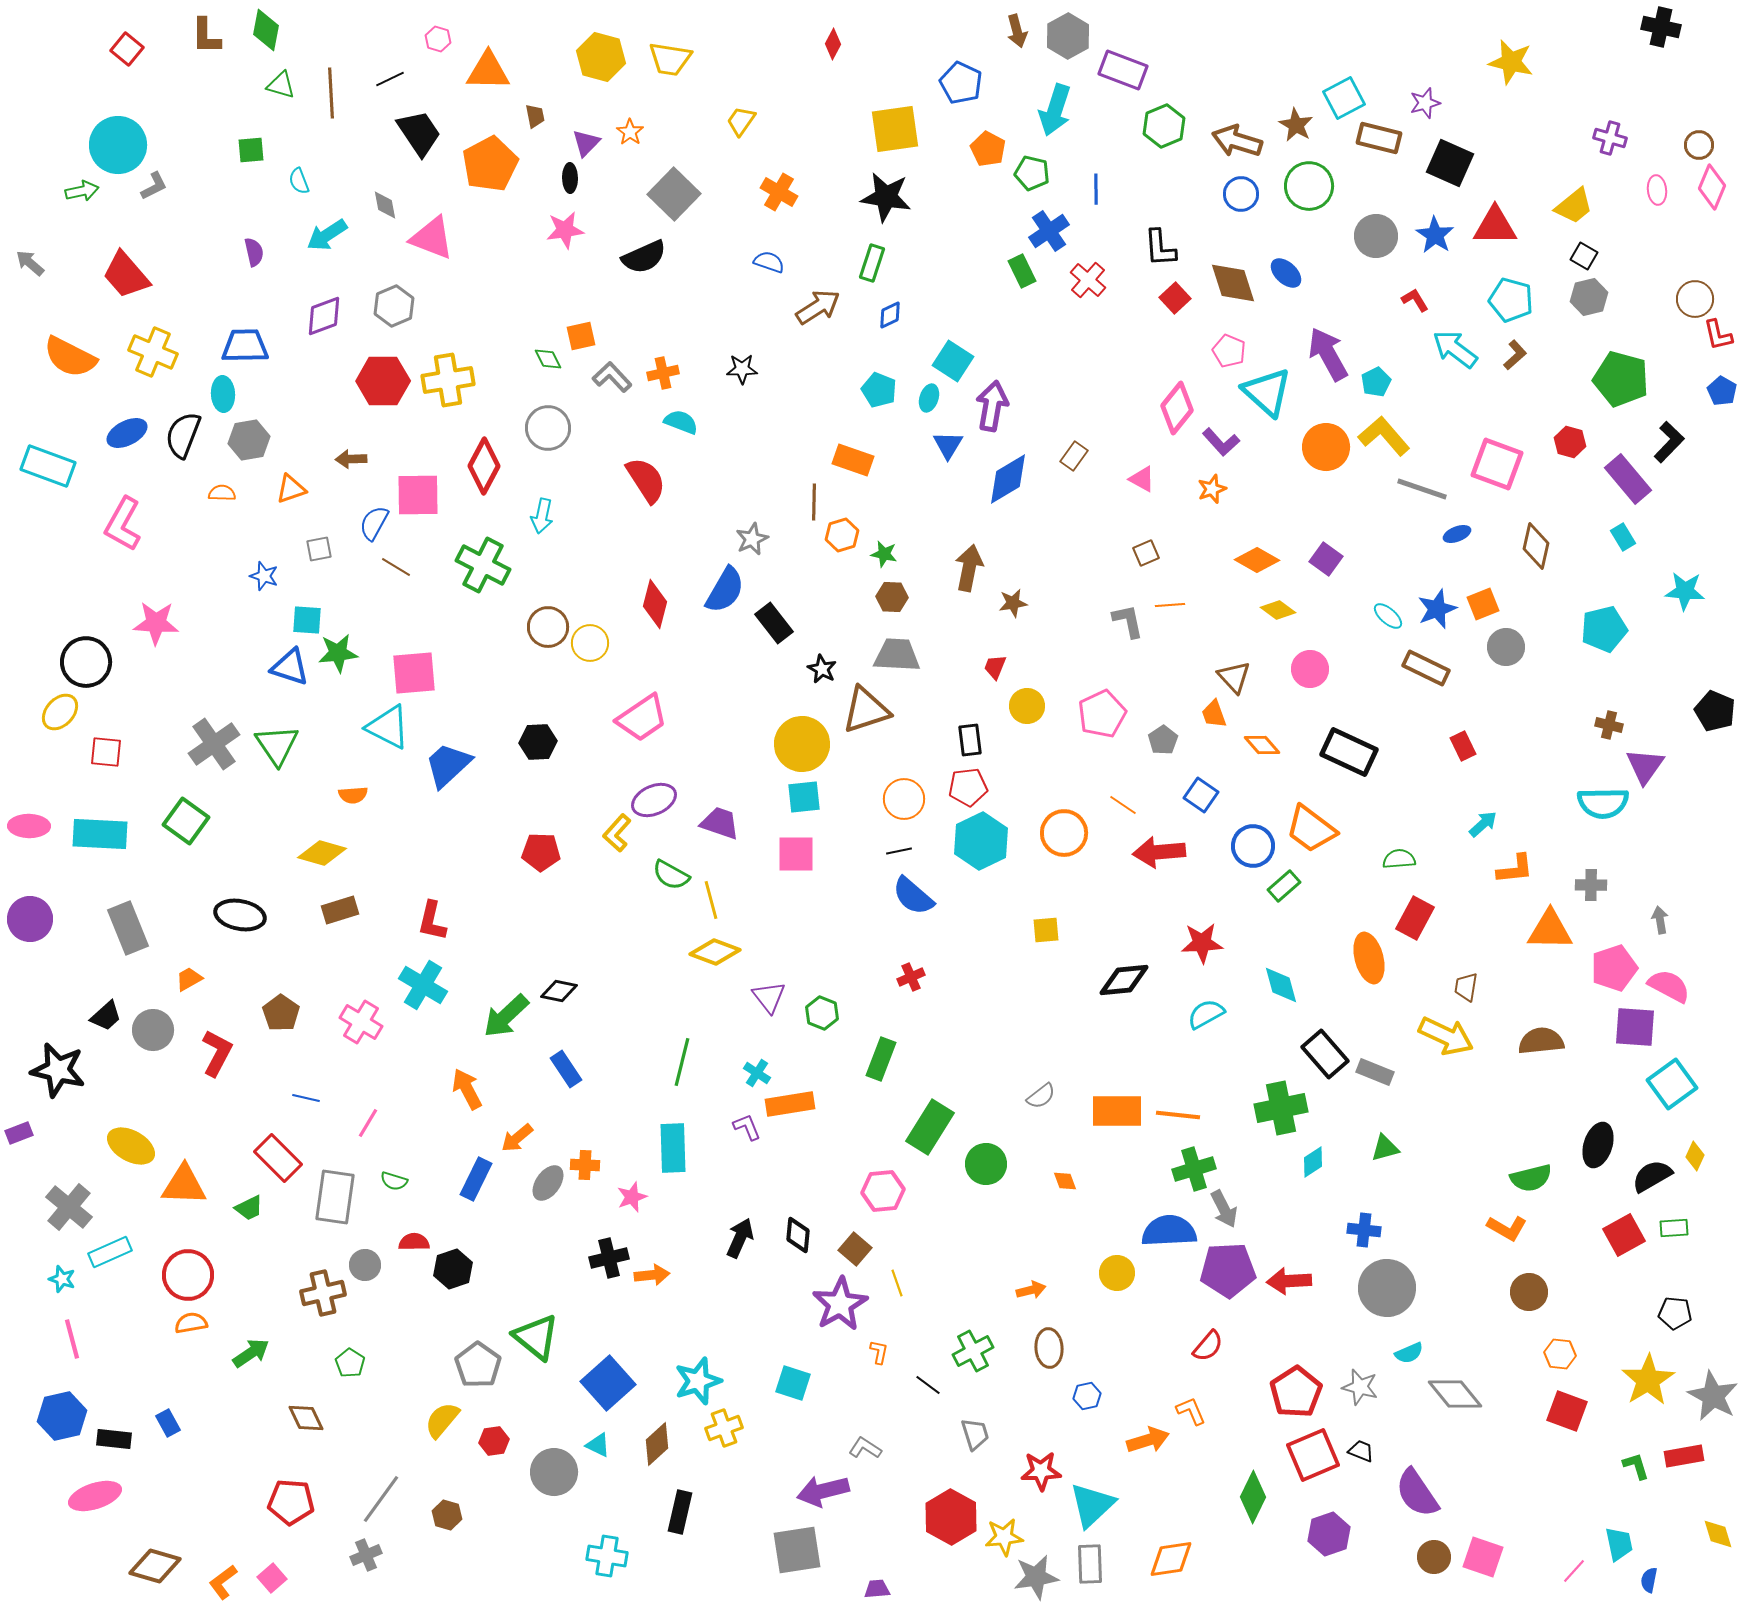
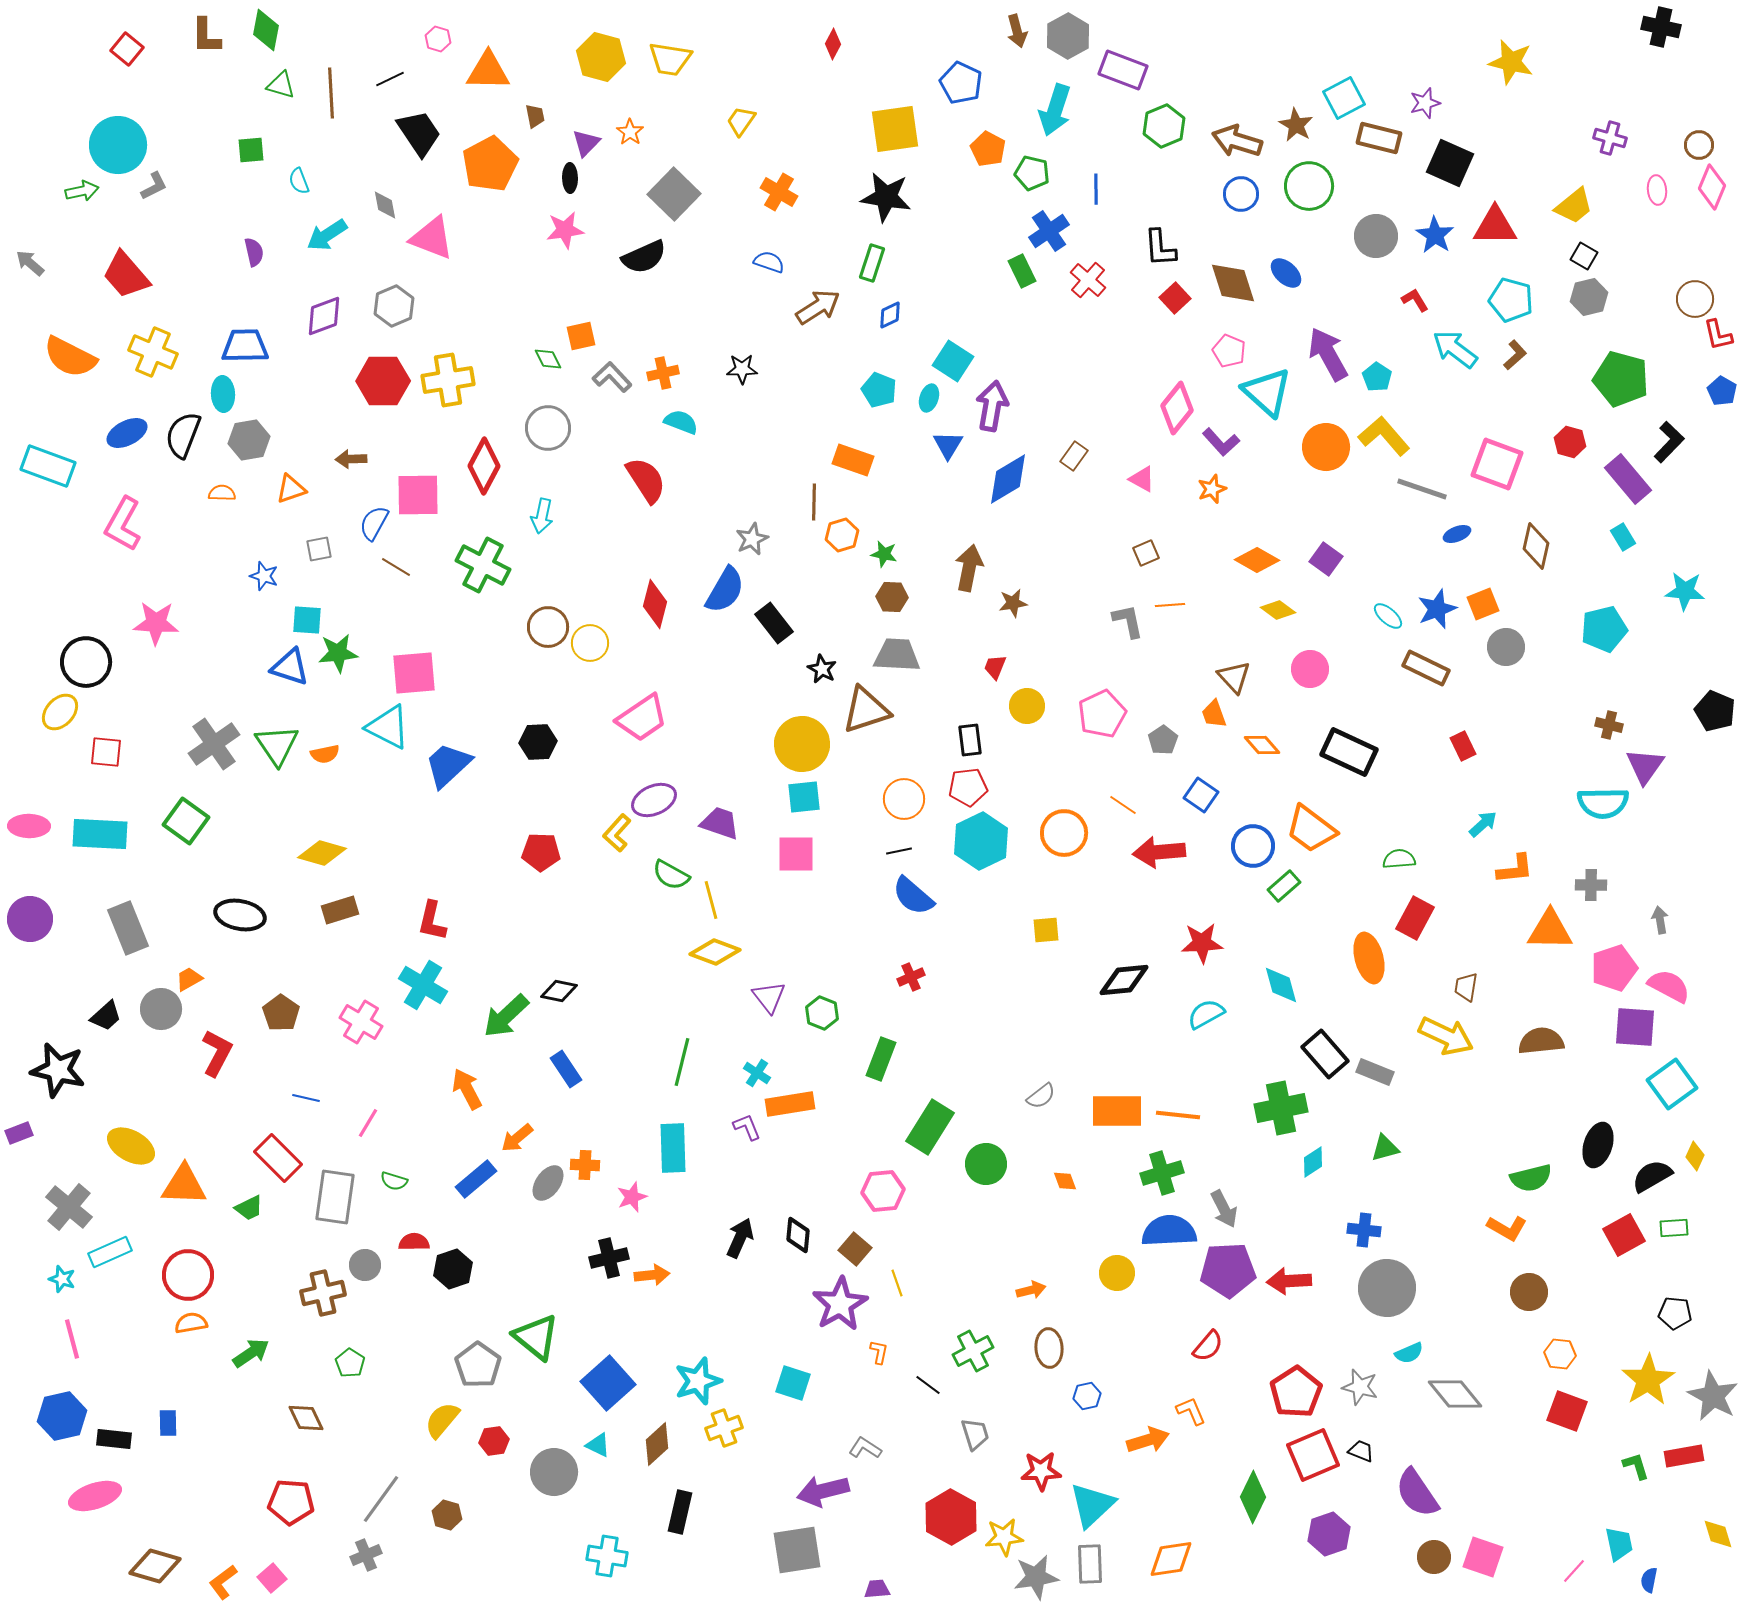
cyan pentagon at (1376, 382): moved 1 px right, 5 px up; rotated 12 degrees counterclockwise
orange semicircle at (353, 795): moved 28 px left, 41 px up; rotated 8 degrees counterclockwise
gray circle at (153, 1030): moved 8 px right, 21 px up
green cross at (1194, 1169): moved 32 px left, 4 px down
blue rectangle at (476, 1179): rotated 24 degrees clockwise
blue rectangle at (168, 1423): rotated 28 degrees clockwise
